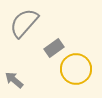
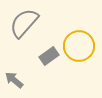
gray rectangle: moved 5 px left, 8 px down
yellow circle: moved 3 px right, 23 px up
